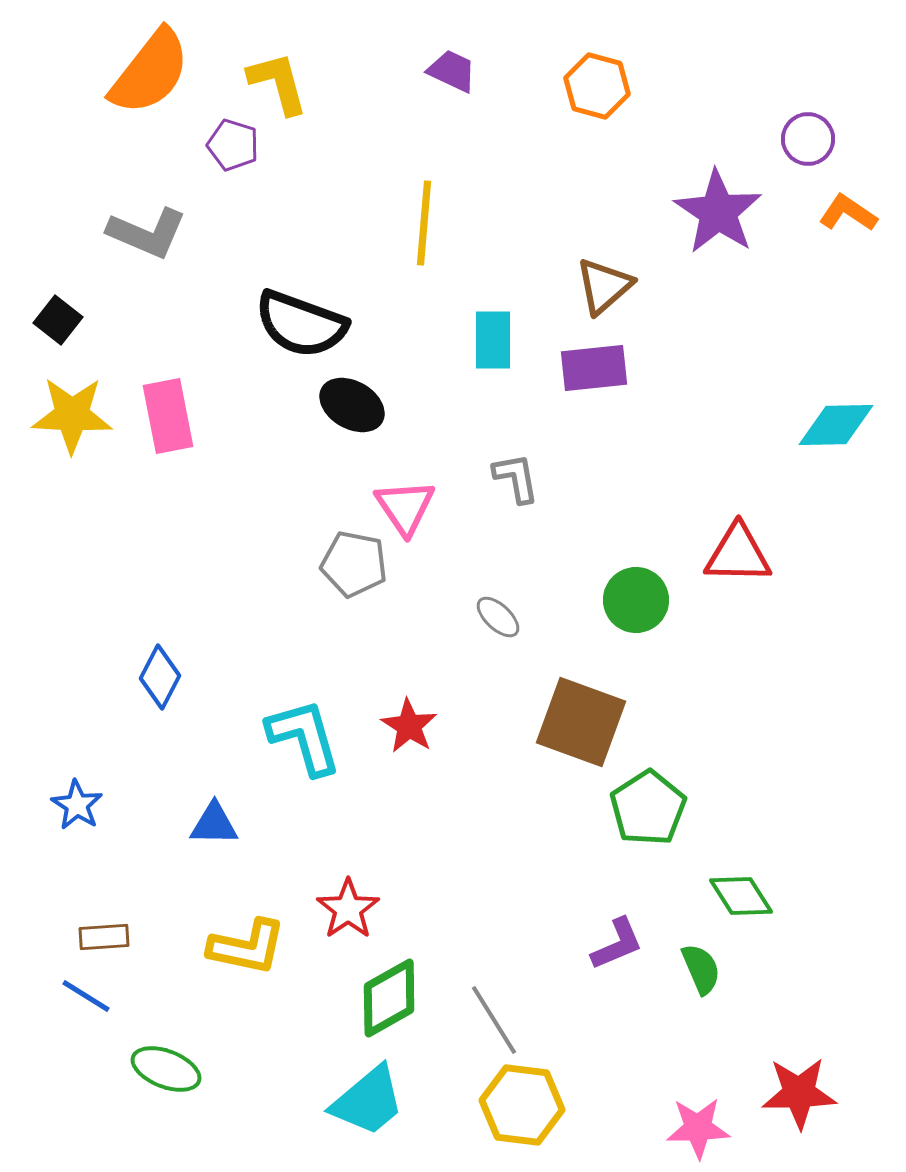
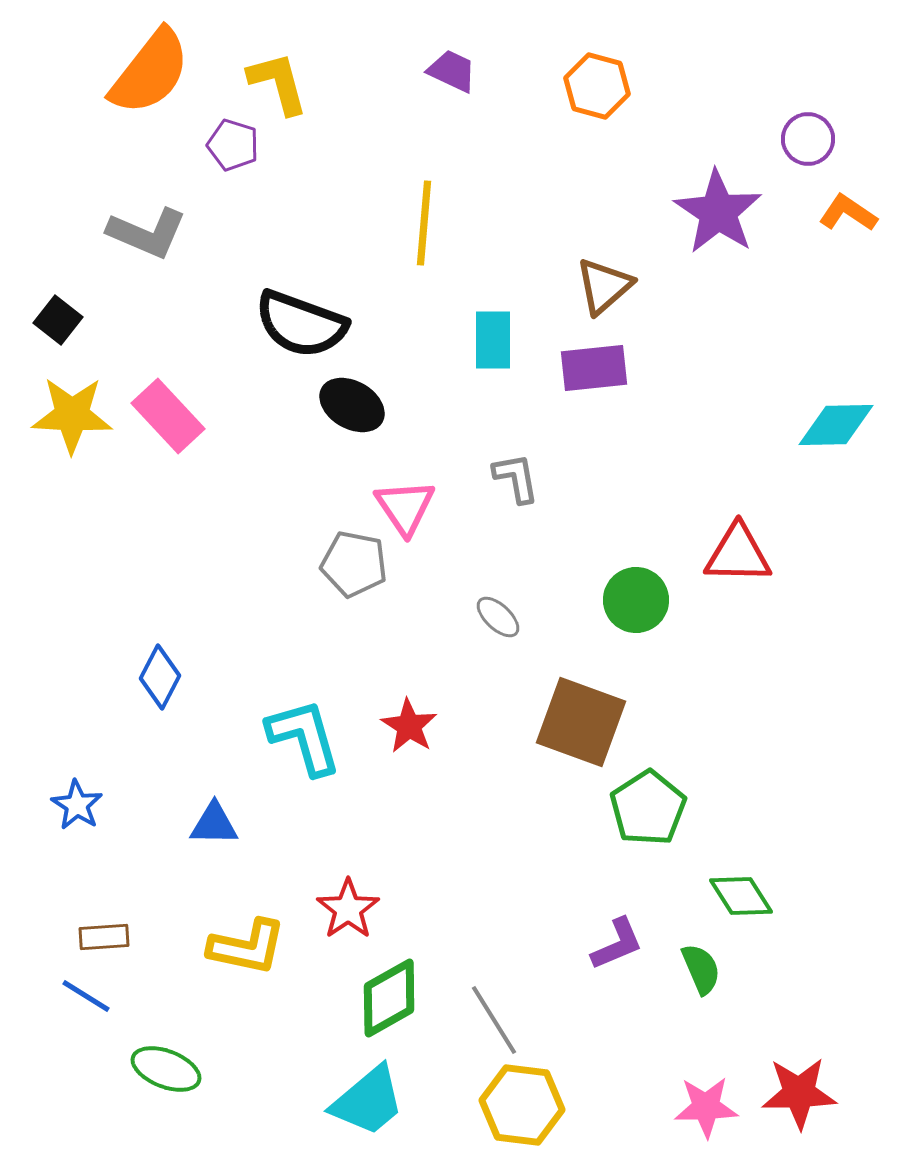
pink rectangle at (168, 416): rotated 32 degrees counterclockwise
pink star at (698, 1128): moved 8 px right, 21 px up
